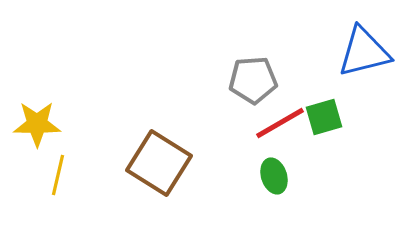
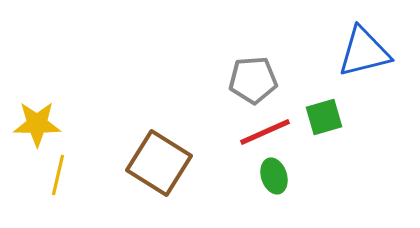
red line: moved 15 px left, 9 px down; rotated 6 degrees clockwise
